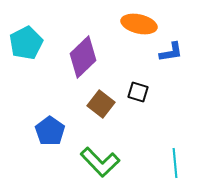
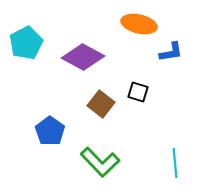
purple diamond: rotated 72 degrees clockwise
